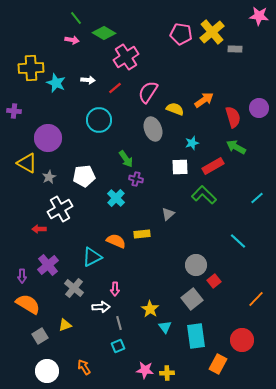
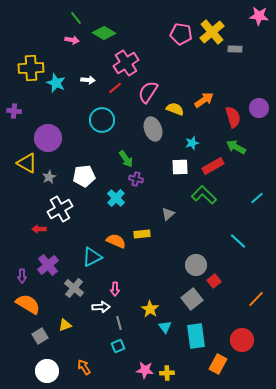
pink cross at (126, 57): moved 6 px down
cyan circle at (99, 120): moved 3 px right
